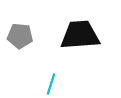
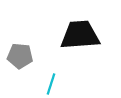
gray pentagon: moved 20 px down
